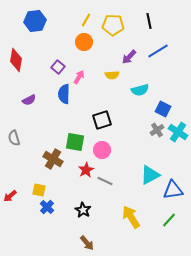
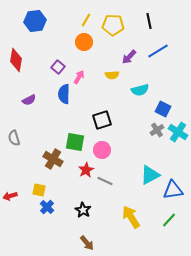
red arrow: rotated 24 degrees clockwise
